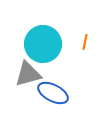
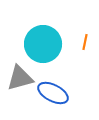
gray triangle: moved 8 px left, 4 px down
